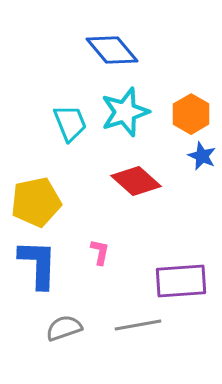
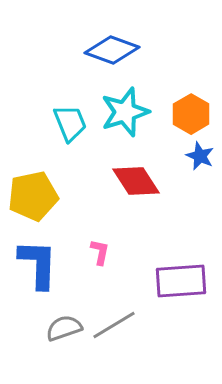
blue diamond: rotated 30 degrees counterclockwise
blue star: moved 2 px left
red diamond: rotated 15 degrees clockwise
yellow pentagon: moved 3 px left, 6 px up
gray line: moved 24 px left; rotated 21 degrees counterclockwise
